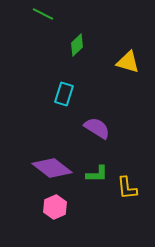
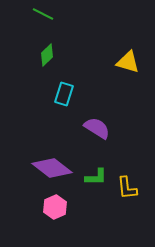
green diamond: moved 30 px left, 10 px down
green L-shape: moved 1 px left, 3 px down
